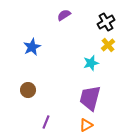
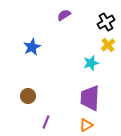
brown circle: moved 6 px down
purple trapezoid: rotated 12 degrees counterclockwise
